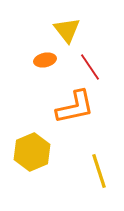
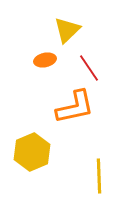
yellow triangle: rotated 24 degrees clockwise
red line: moved 1 px left, 1 px down
yellow line: moved 5 px down; rotated 16 degrees clockwise
